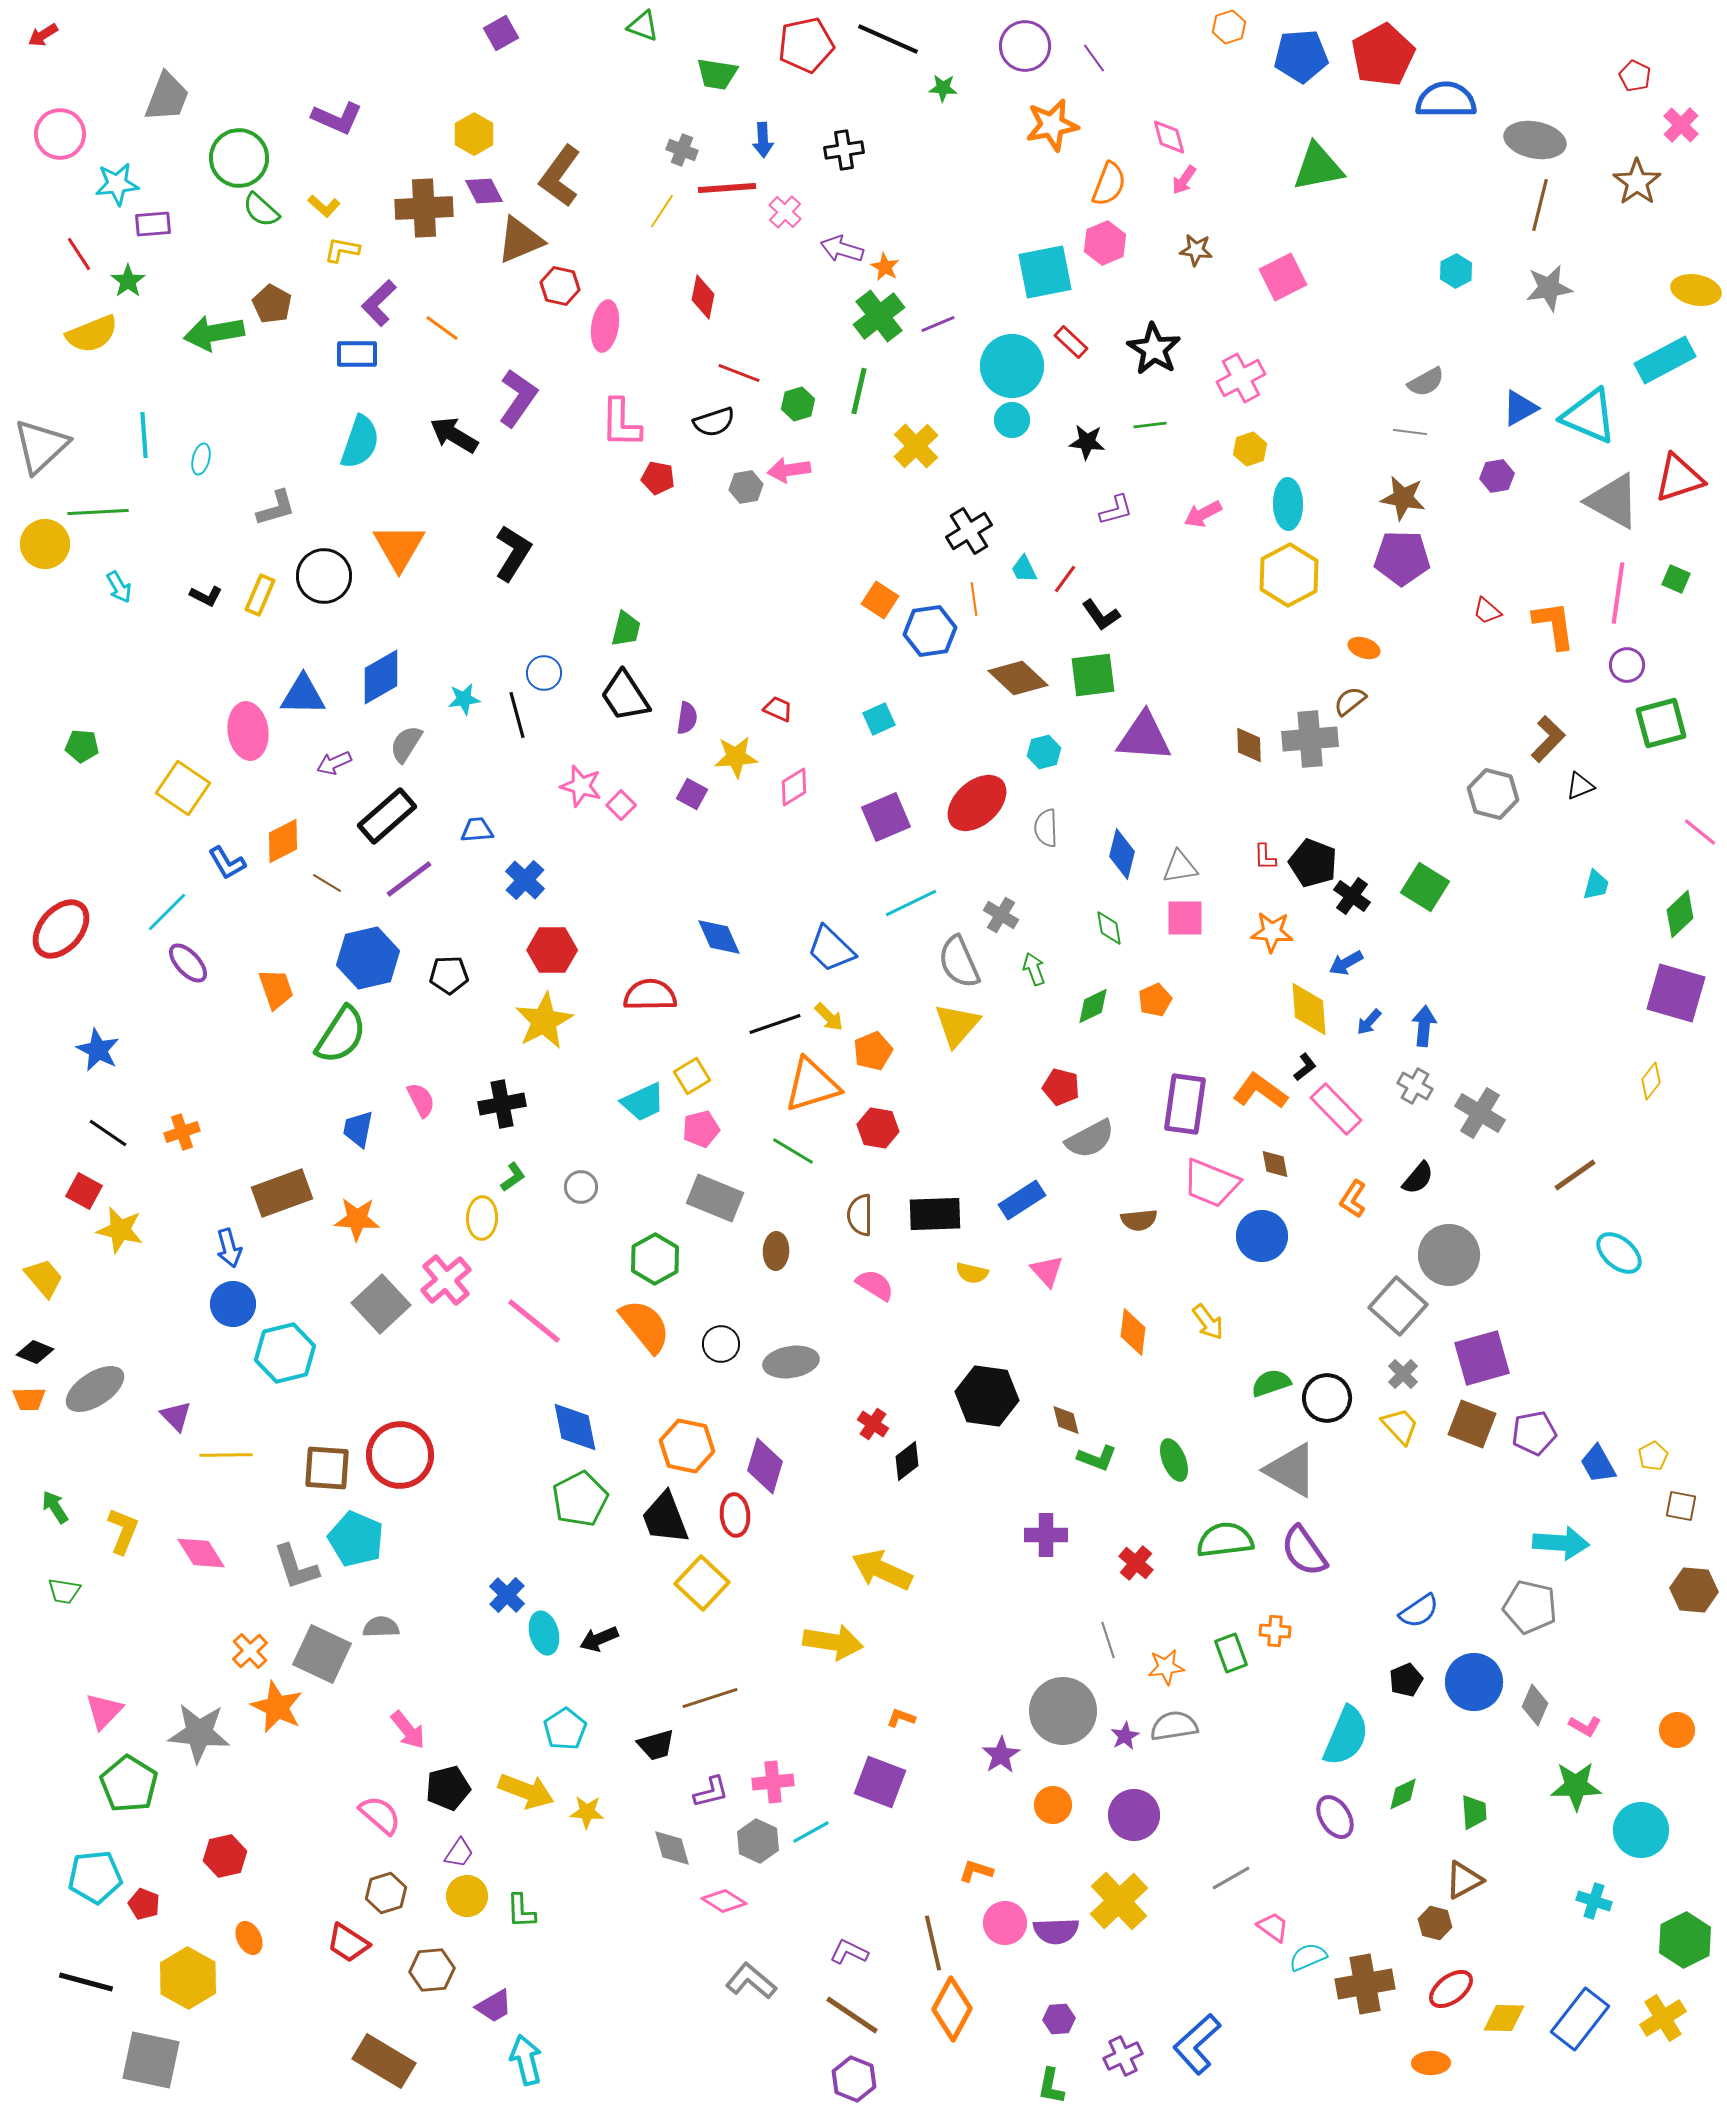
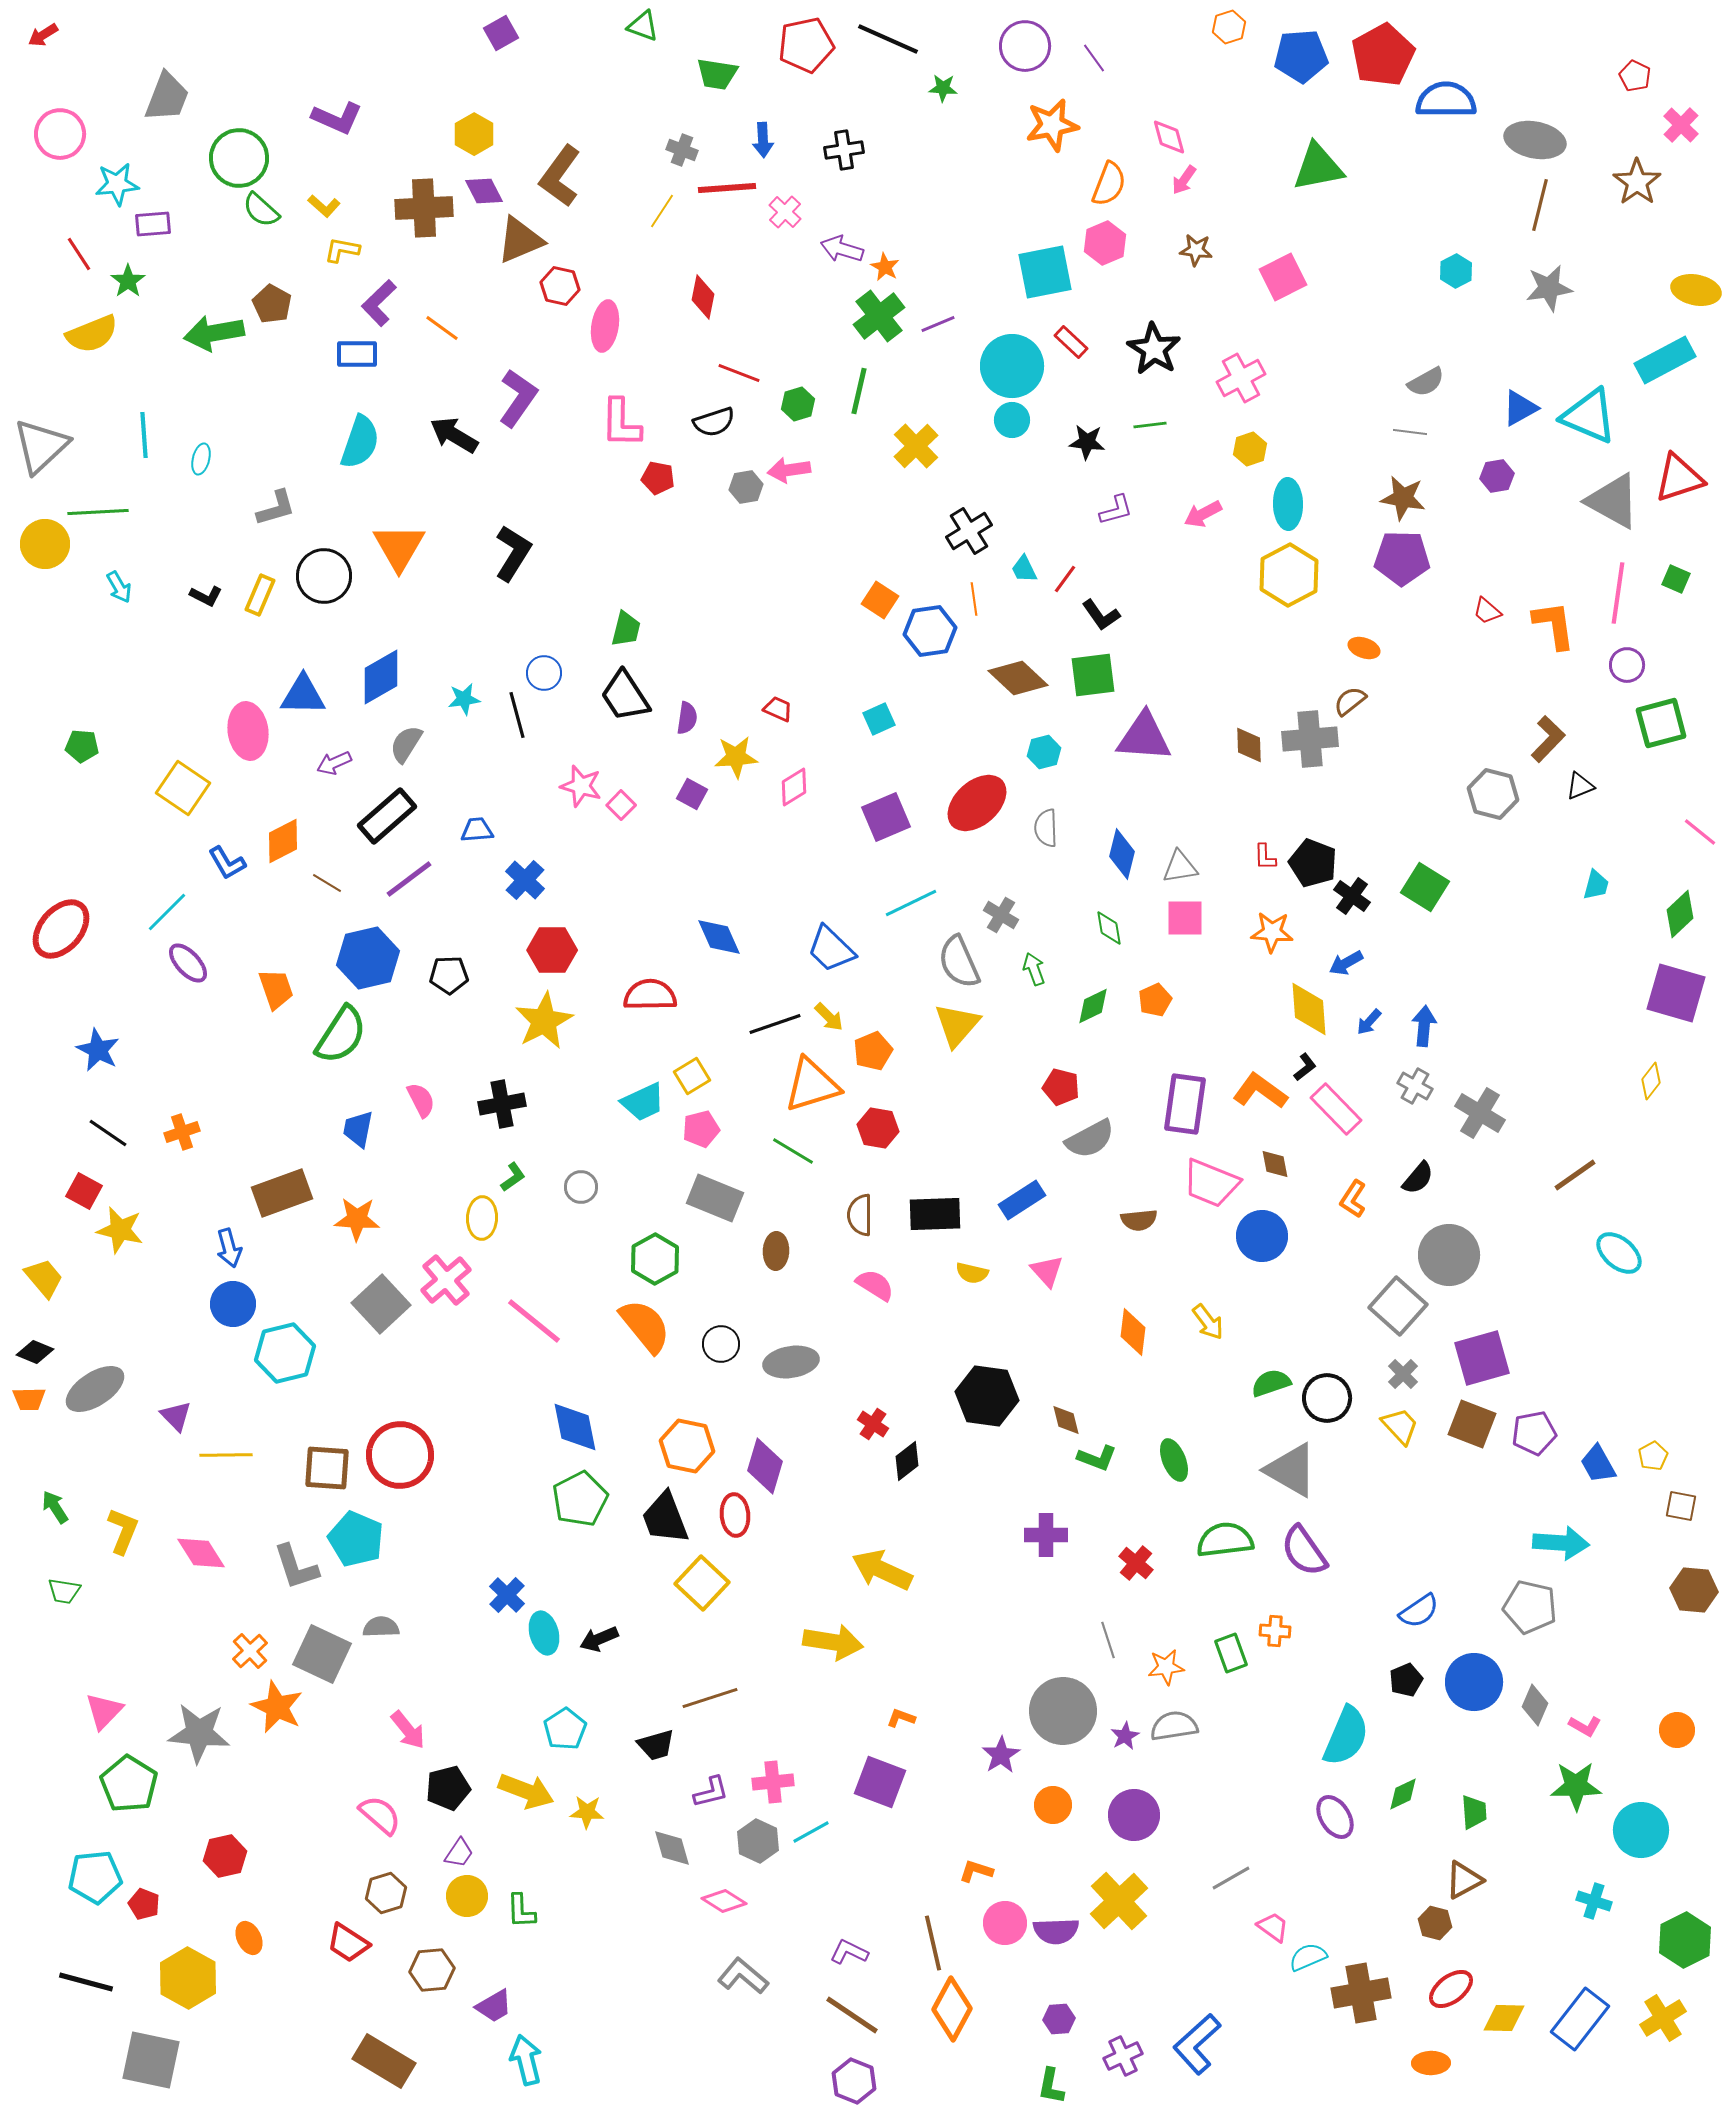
gray L-shape at (751, 1981): moved 8 px left, 5 px up
brown cross at (1365, 1984): moved 4 px left, 9 px down
purple hexagon at (854, 2079): moved 2 px down
